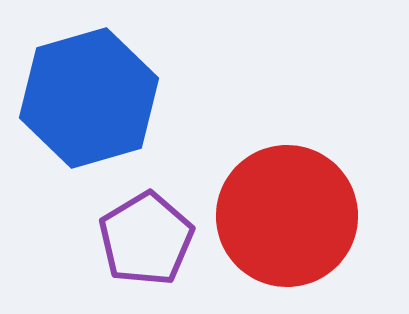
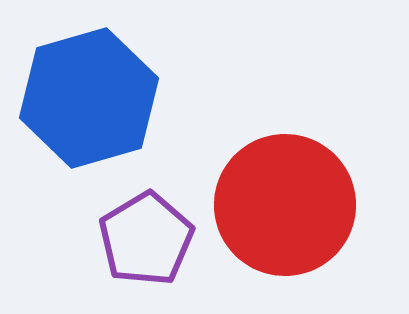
red circle: moved 2 px left, 11 px up
